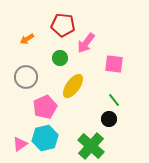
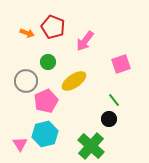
red pentagon: moved 10 px left, 2 px down; rotated 15 degrees clockwise
orange arrow: moved 6 px up; rotated 128 degrees counterclockwise
pink arrow: moved 1 px left, 2 px up
green circle: moved 12 px left, 4 px down
pink square: moved 7 px right; rotated 24 degrees counterclockwise
gray circle: moved 4 px down
yellow ellipse: moved 1 px right, 5 px up; rotated 20 degrees clockwise
pink pentagon: moved 1 px right, 6 px up
cyan hexagon: moved 4 px up
pink triangle: rotated 28 degrees counterclockwise
